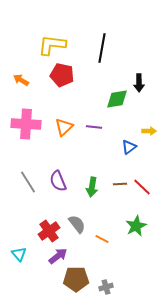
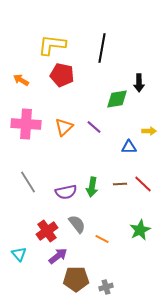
purple line: rotated 35 degrees clockwise
blue triangle: rotated 35 degrees clockwise
purple semicircle: moved 8 px right, 11 px down; rotated 80 degrees counterclockwise
red line: moved 1 px right, 3 px up
green star: moved 4 px right, 4 px down
red cross: moved 2 px left
